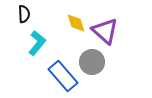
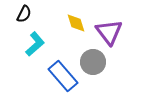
black semicircle: rotated 30 degrees clockwise
purple triangle: moved 4 px right, 1 px down; rotated 12 degrees clockwise
cyan L-shape: moved 2 px left, 1 px down; rotated 10 degrees clockwise
gray circle: moved 1 px right
